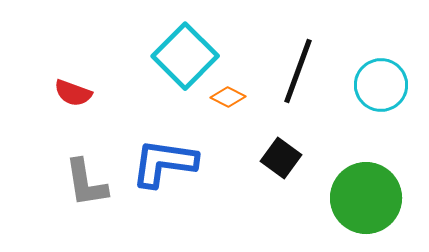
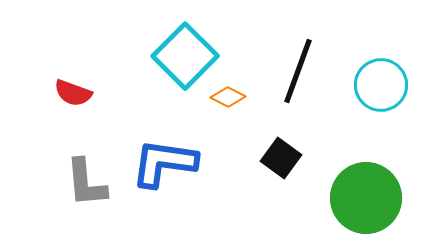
gray L-shape: rotated 4 degrees clockwise
